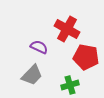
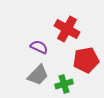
red pentagon: moved 3 px down; rotated 20 degrees counterclockwise
gray trapezoid: moved 6 px right
green cross: moved 6 px left, 1 px up
